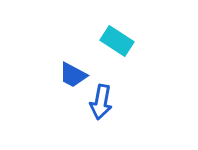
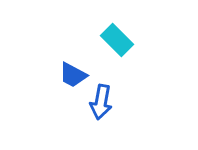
cyan rectangle: moved 1 px up; rotated 12 degrees clockwise
